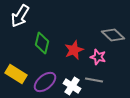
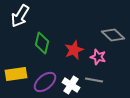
yellow rectangle: rotated 40 degrees counterclockwise
white cross: moved 1 px left, 1 px up
